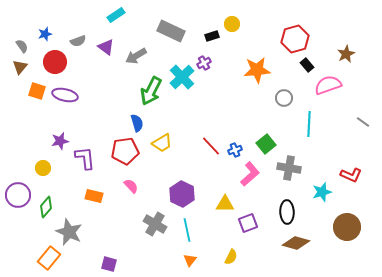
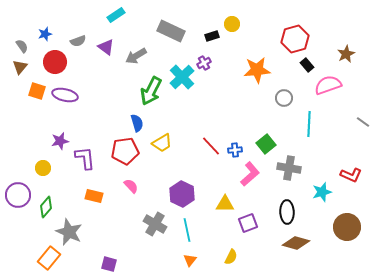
blue cross at (235, 150): rotated 16 degrees clockwise
